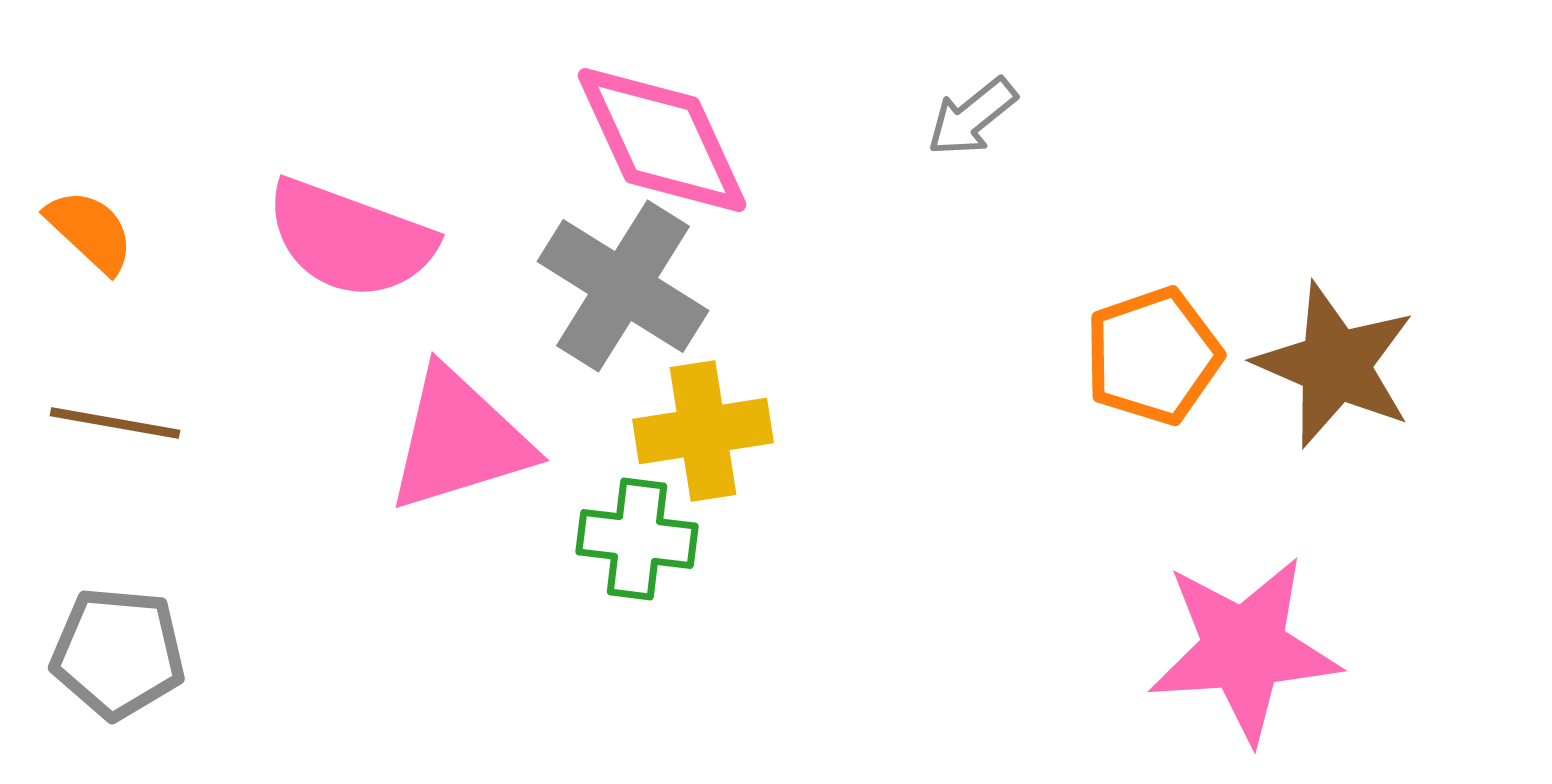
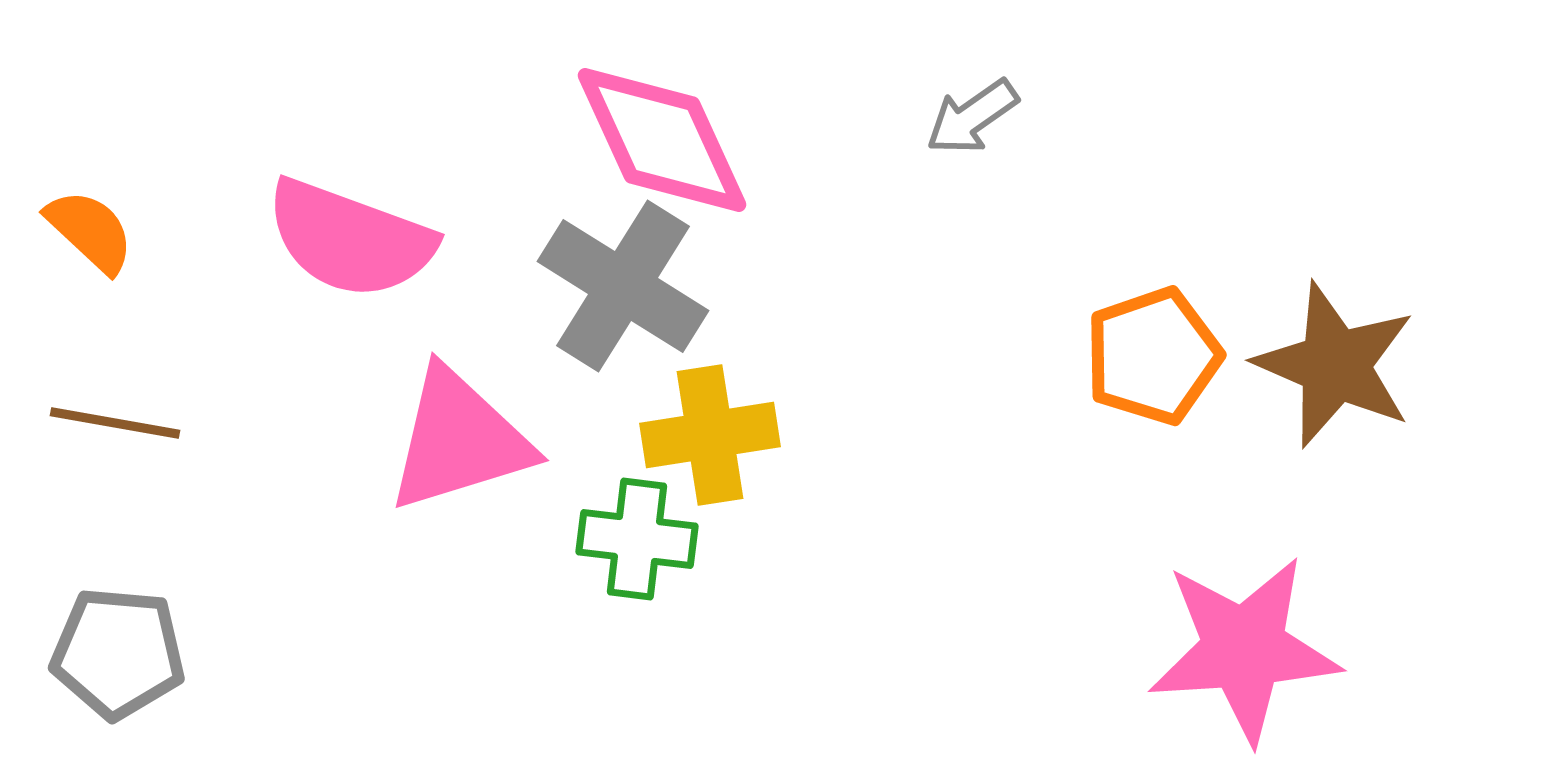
gray arrow: rotated 4 degrees clockwise
yellow cross: moved 7 px right, 4 px down
